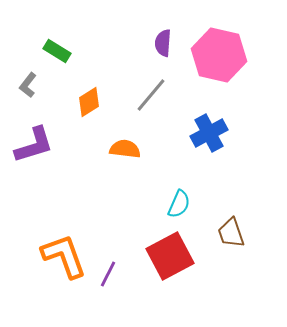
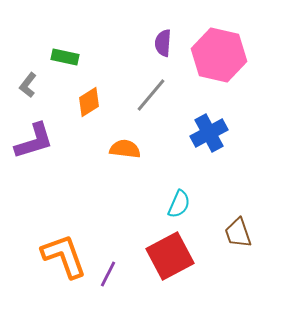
green rectangle: moved 8 px right, 6 px down; rotated 20 degrees counterclockwise
purple L-shape: moved 4 px up
brown trapezoid: moved 7 px right
